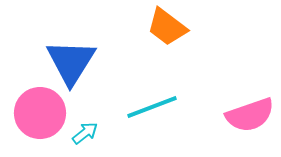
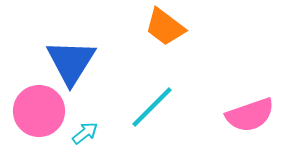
orange trapezoid: moved 2 px left
cyan line: rotated 24 degrees counterclockwise
pink circle: moved 1 px left, 2 px up
